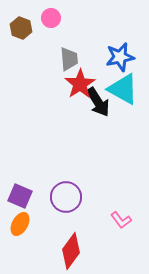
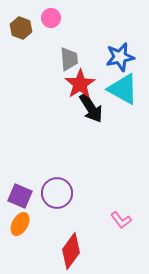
black arrow: moved 7 px left, 6 px down
purple circle: moved 9 px left, 4 px up
